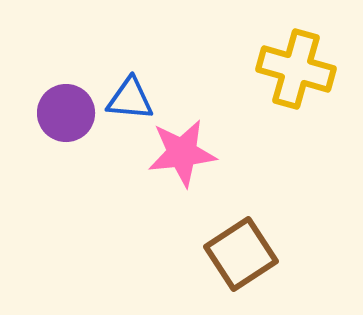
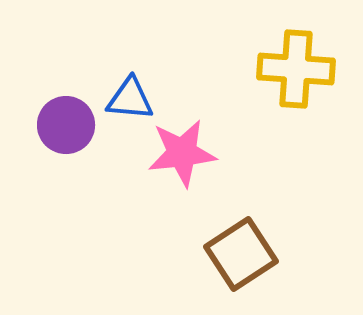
yellow cross: rotated 12 degrees counterclockwise
purple circle: moved 12 px down
